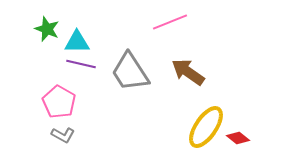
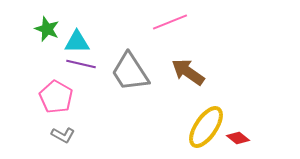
pink pentagon: moved 3 px left, 5 px up
